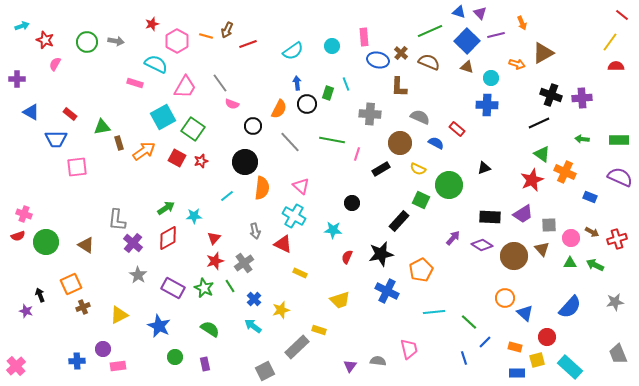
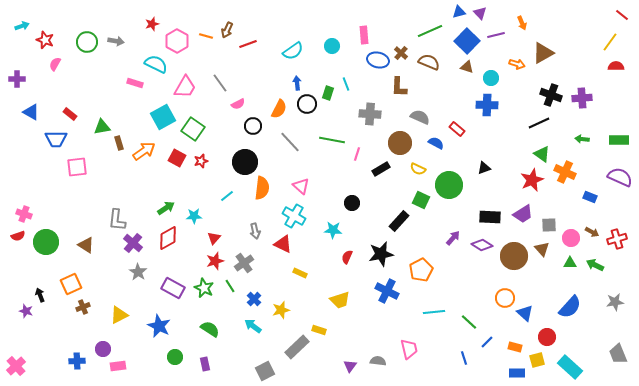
blue triangle at (459, 12): rotated 32 degrees counterclockwise
pink rectangle at (364, 37): moved 2 px up
pink semicircle at (232, 104): moved 6 px right; rotated 48 degrees counterclockwise
gray star at (138, 275): moved 3 px up
blue line at (485, 342): moved 2 px right
